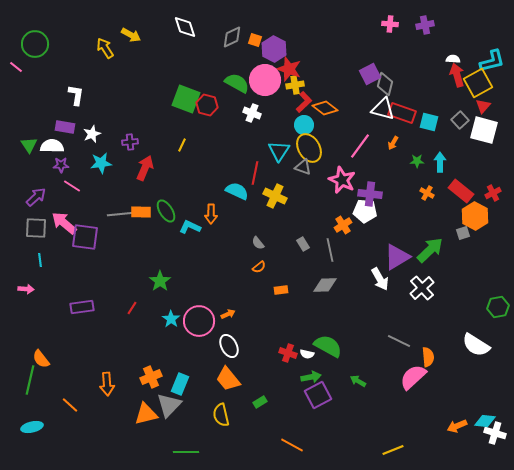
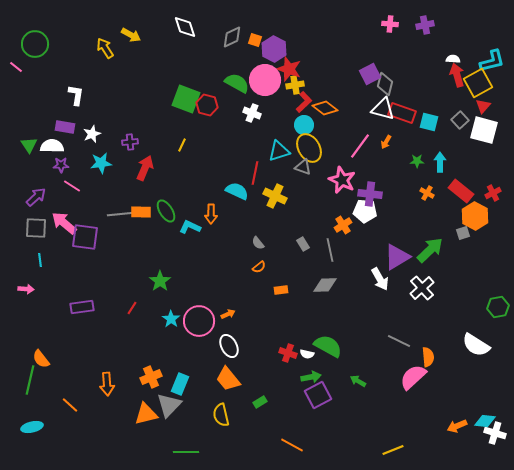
orange arrow at (393, 143): moved 7 px left, 1 px up
cyan triangle at (279, 151): rotated 40 degrees clockwise
